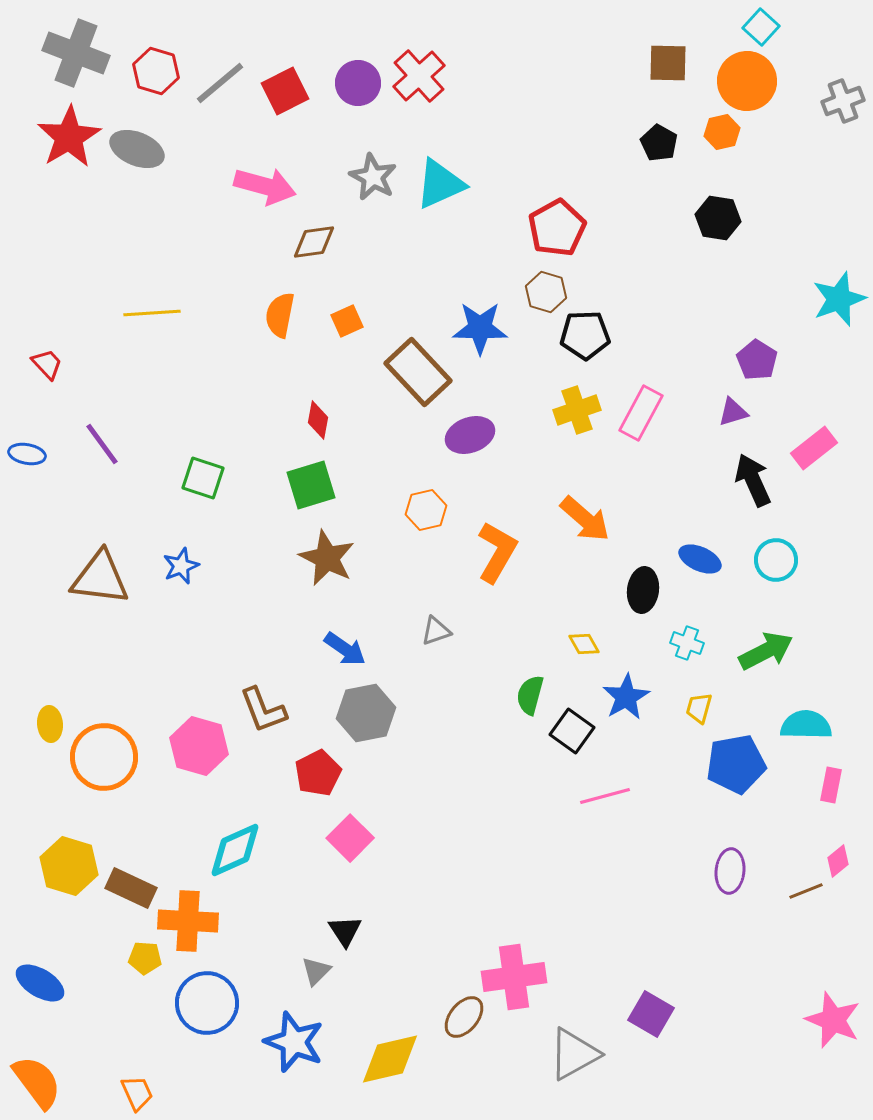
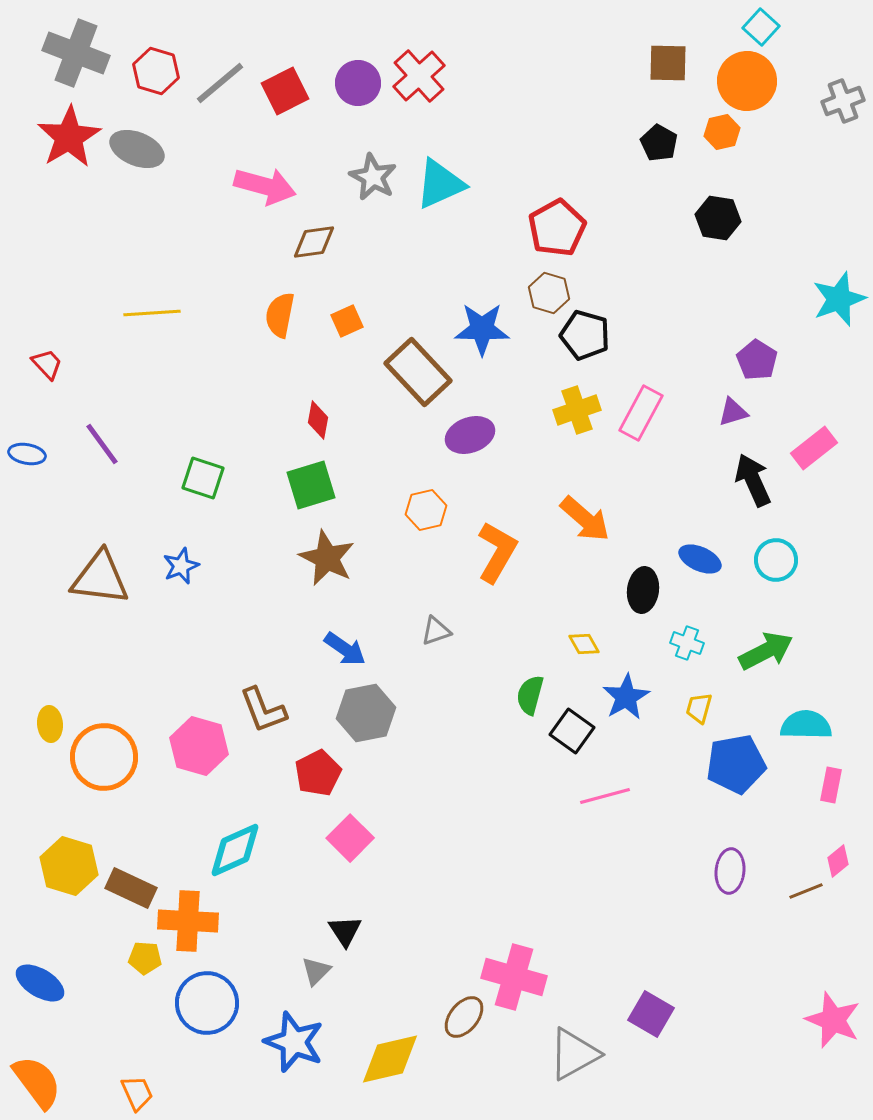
brown hexagon at (546, 292): moved 3 px right, 1 px down
blue star at (480, 328): moved 2 px right, 1 px down
black pentagon at (585, 335): rotated 18 degrees clockwise
pink cross at (514, 977): rotated 24 degrees clockwise
